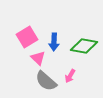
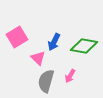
pink square: moved 10 px left
blue arrow: rotated 24 degrees clockwise
gray semicircle: rotated 65 degrees clockwise
